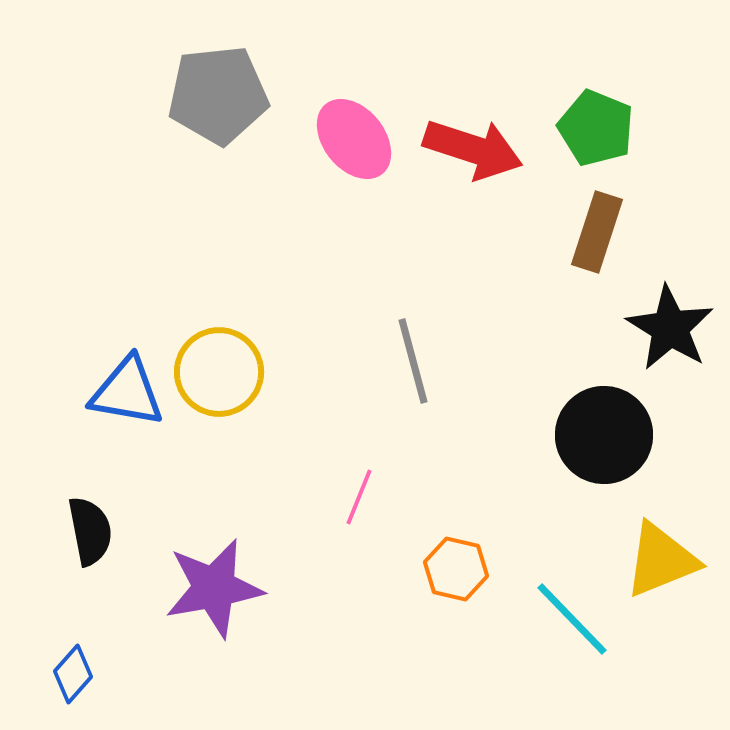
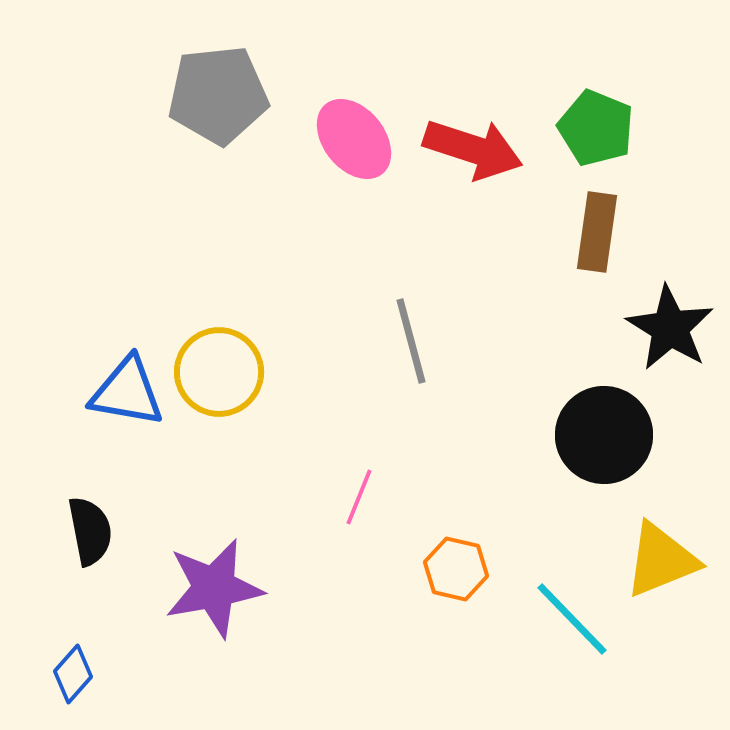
brown rectangle: rotated 10 degrees counterclockwise
gray line: moved 2 px left, 20 px up
